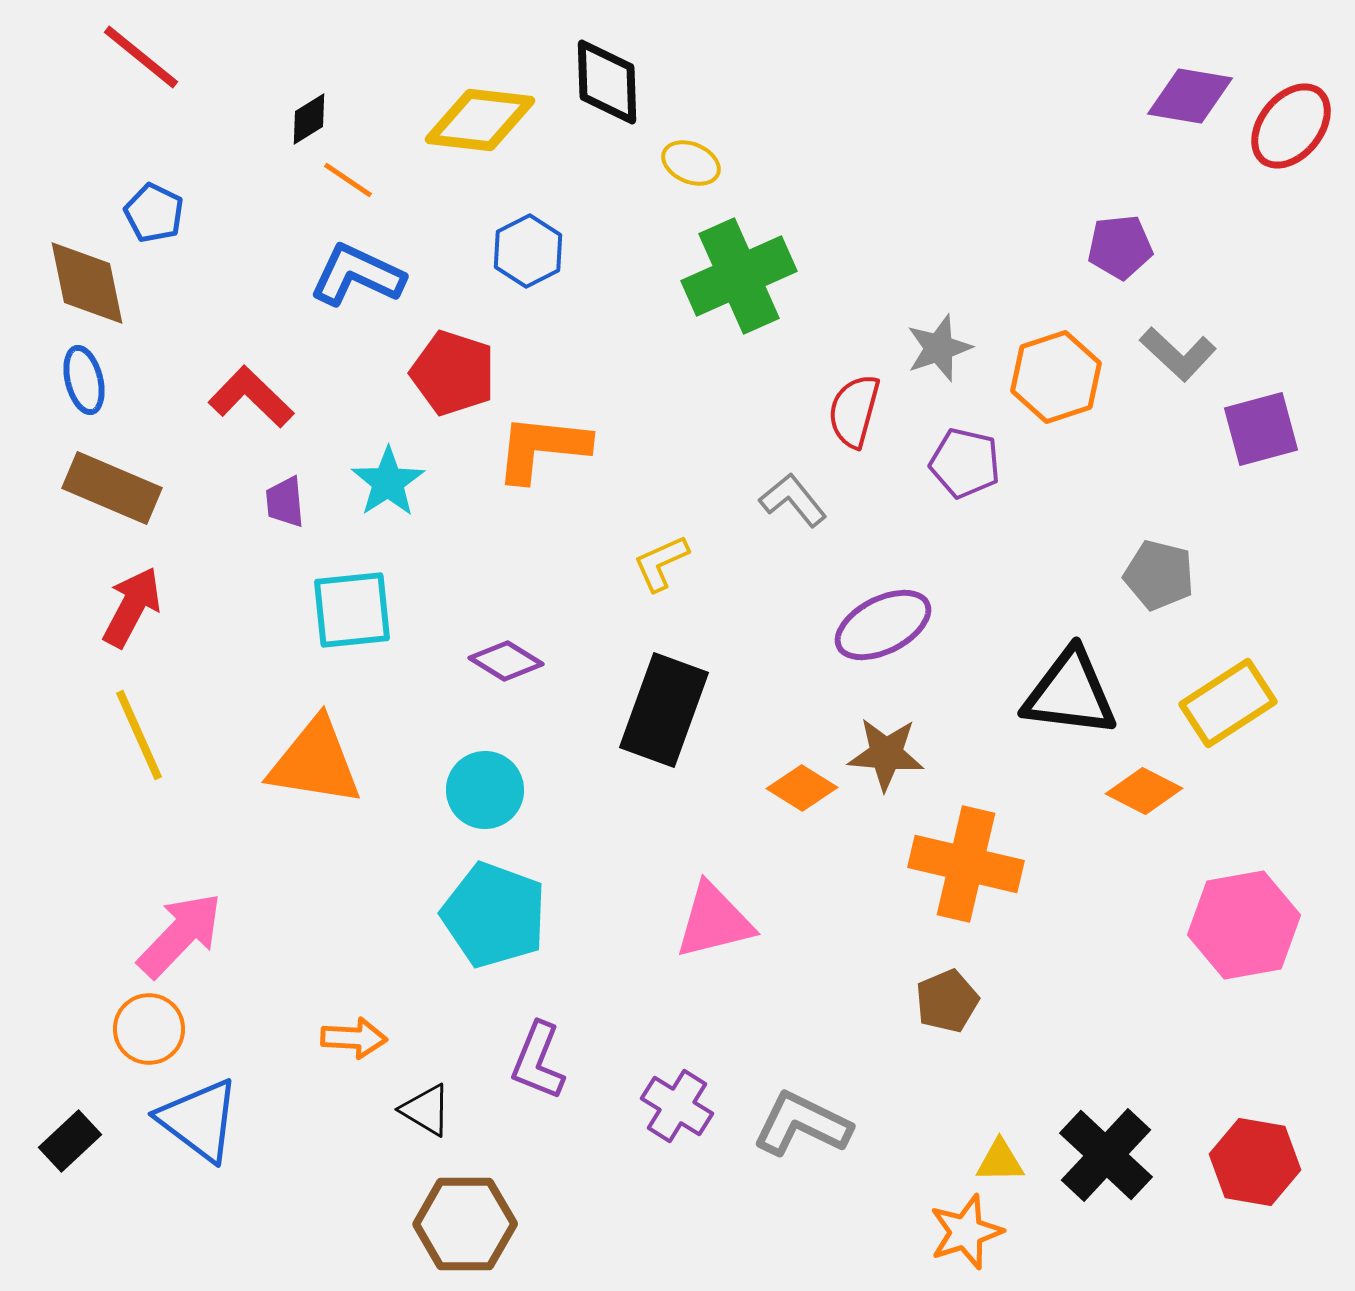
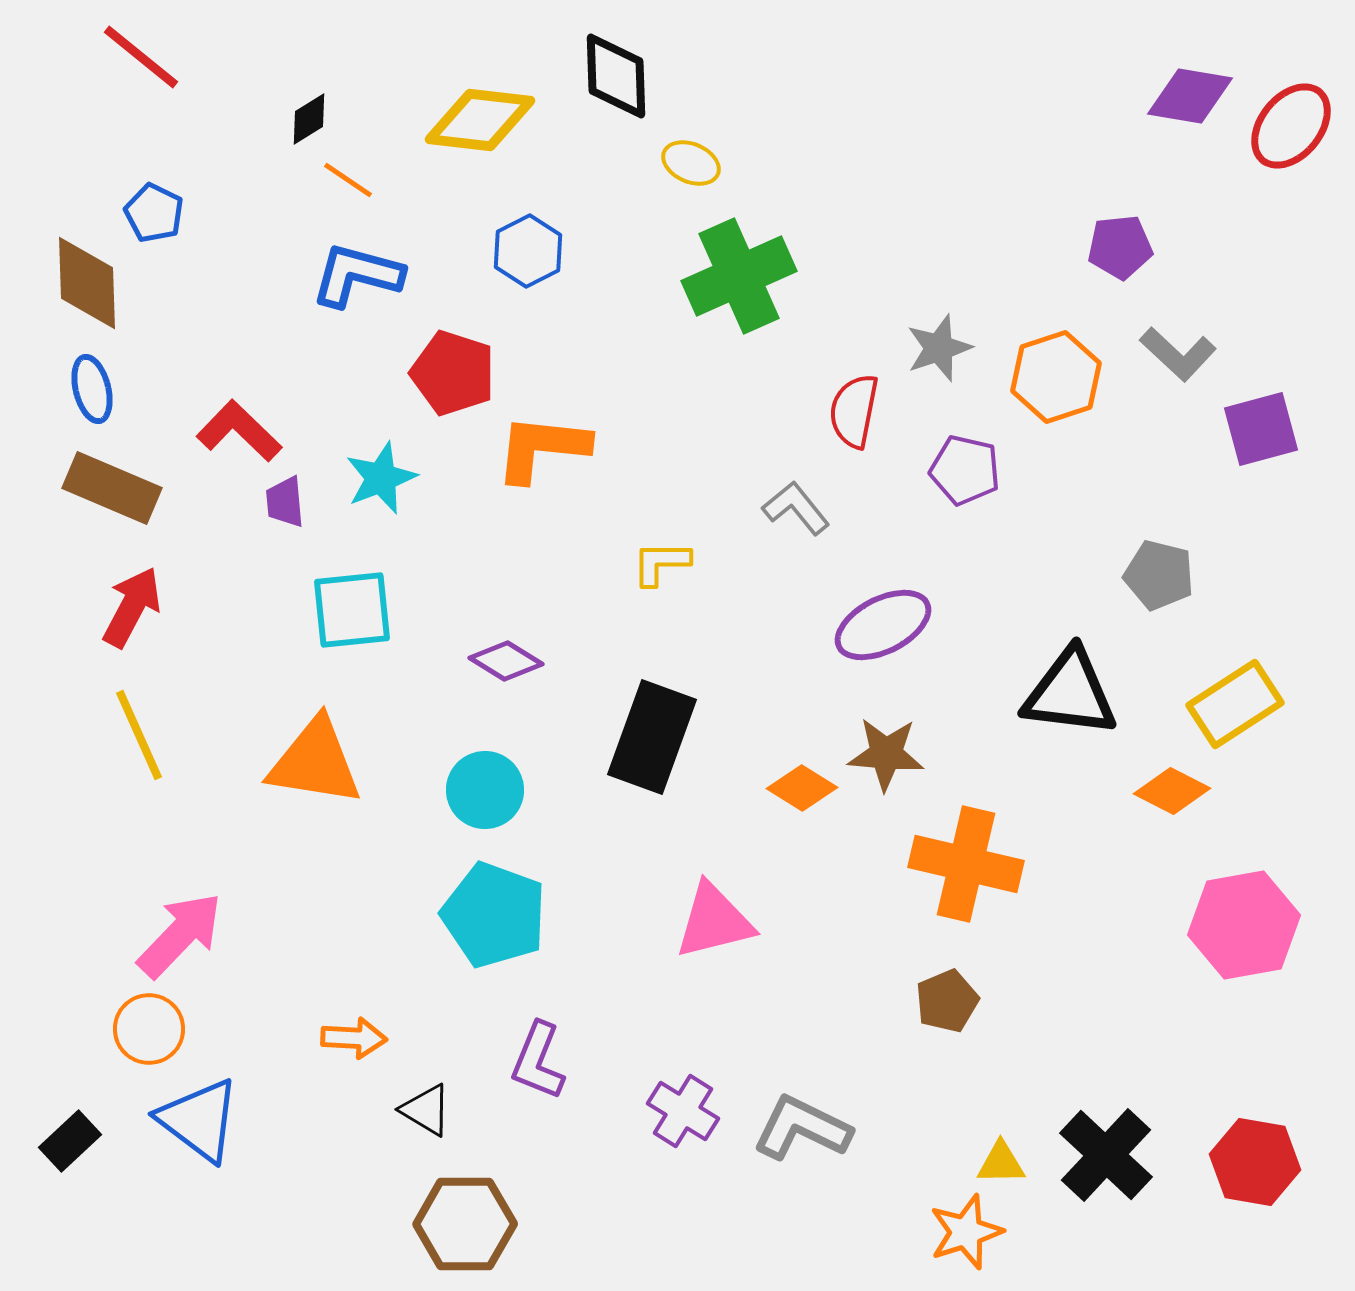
black diamond at (607, 82): moved 9 px right, 6 px up
blue L-shape at (357, 275): rotated 10 degrees counterclockwise
brown diamond at (87, 283): rotated 10 degrees clockwise
blue ellipse at (84, 380): moved 8 px right, 9 px down
red L-shape at (251, 397): moved 12 px left, 34 px down
red semicircle at (854, 411): rotated 4 degrees counterclockwise
purple pentagon at (965, 463): moved 7 px down
cyan star at (388, 482): moved 7 px left, 4 px up; rotated 12 degrees clockwise
gray L-shape at (793, 500): moved 3 px right, 8 px down
yellow L-shape at (661, 563): rotated 24 degrees clockwise
yellow rectangle at (1228, 703): moved 7 px right, 1 px down
black rectangle at (664, 710): moved 12 px left, 27 px down
orange diamond at (1144, 791): moved 28 px right
purple cross at (677, 1106): moved 6 px right, 5 px down
gray L-shape at (802, 1124): moved 4 px down
yellow triangle at (1000, 1161): moved 1 px right, 2 px down
